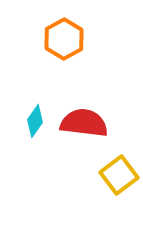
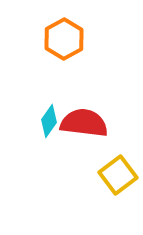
cyan diamond: moved 14 px right
yellow square: moved 1 px left
